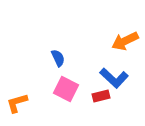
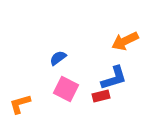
blue semicircle: rotated 102 degrees counterclockwise
blue L-shape: rotated 60 degrees counterclockwise
orange L-shape: moved 3 px right, 1 px down
